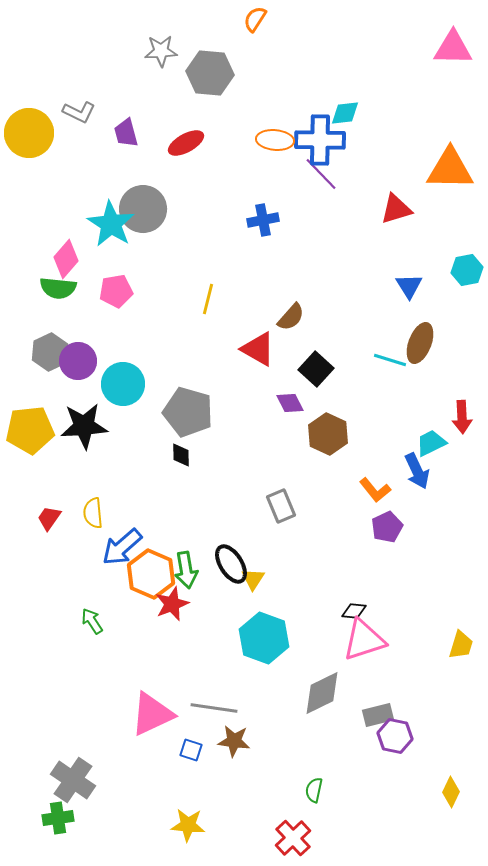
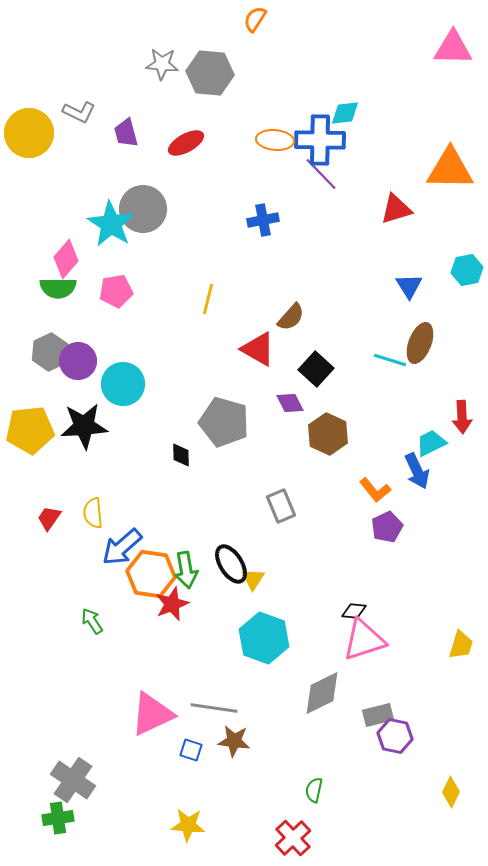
gray star at (161, 51): moved 1 px right, 13 px down; rotated 8 degrees clockwise
green semicircle at (58, 288): rotated 6 degrees counterclockwise
gray pentagon at (188, 412): moved 36 px right, 10 px down
orange hexagon at (151, 574): rotated 15 degrees counterclockwise
